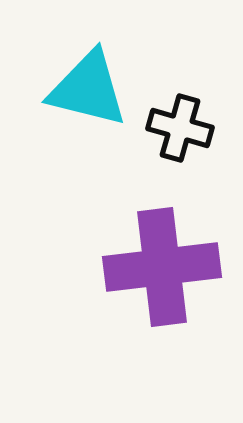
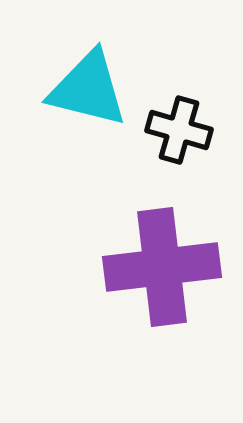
black cross: moved 1 px left, 2 px down
